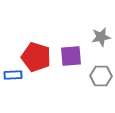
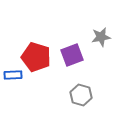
purple square: moved 1 px right, 1 px up; rotated 15 degrees counterclockwise
gray hexagon: moved 20 px left, 19 px down; rotated 15 degrees clockwise
